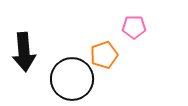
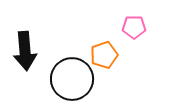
black arrow: moved 1 px right, 1 px up
